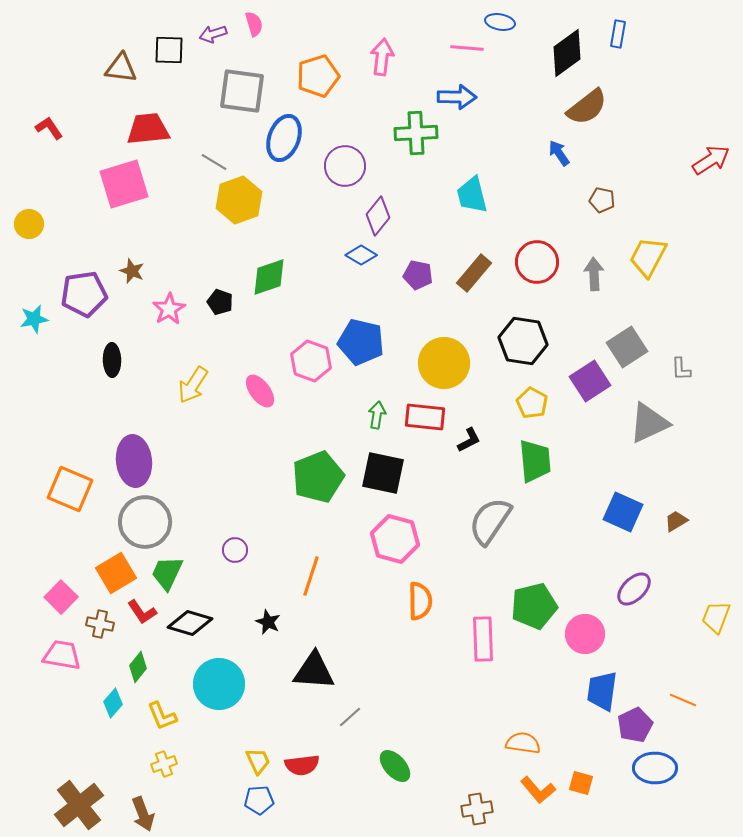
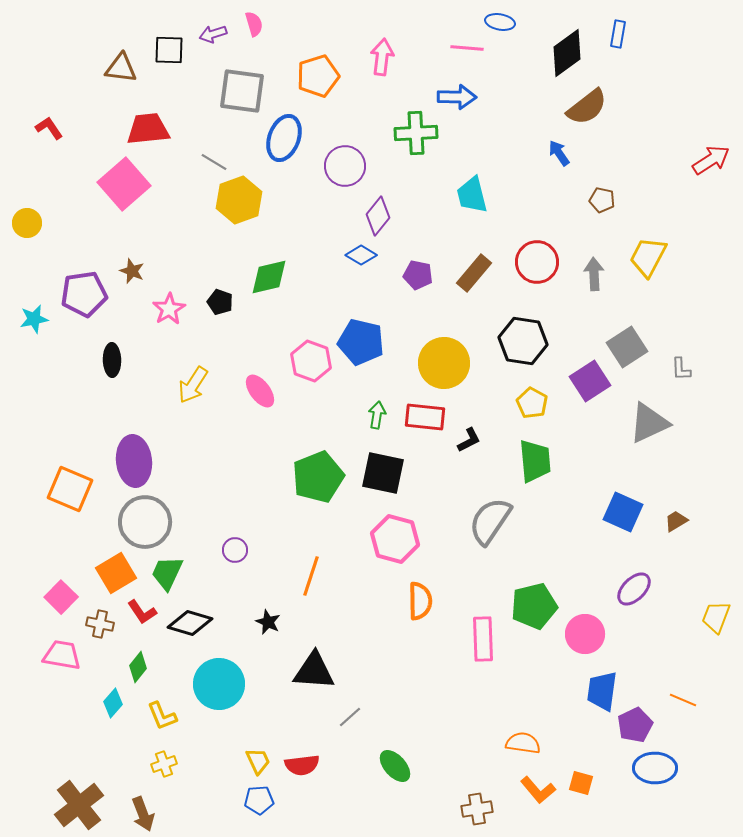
pink square at (124, 184): rotated 24 degrees counterclockwise
yellow circle at (29, 224): moved 2 px left, 1 px up
green diamond at (269, 277): rotated 6 degrees clockwise
